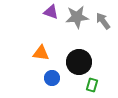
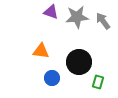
orange triangle: moved 2 px up
green rectangle: moved 6 px right, 3 px up
